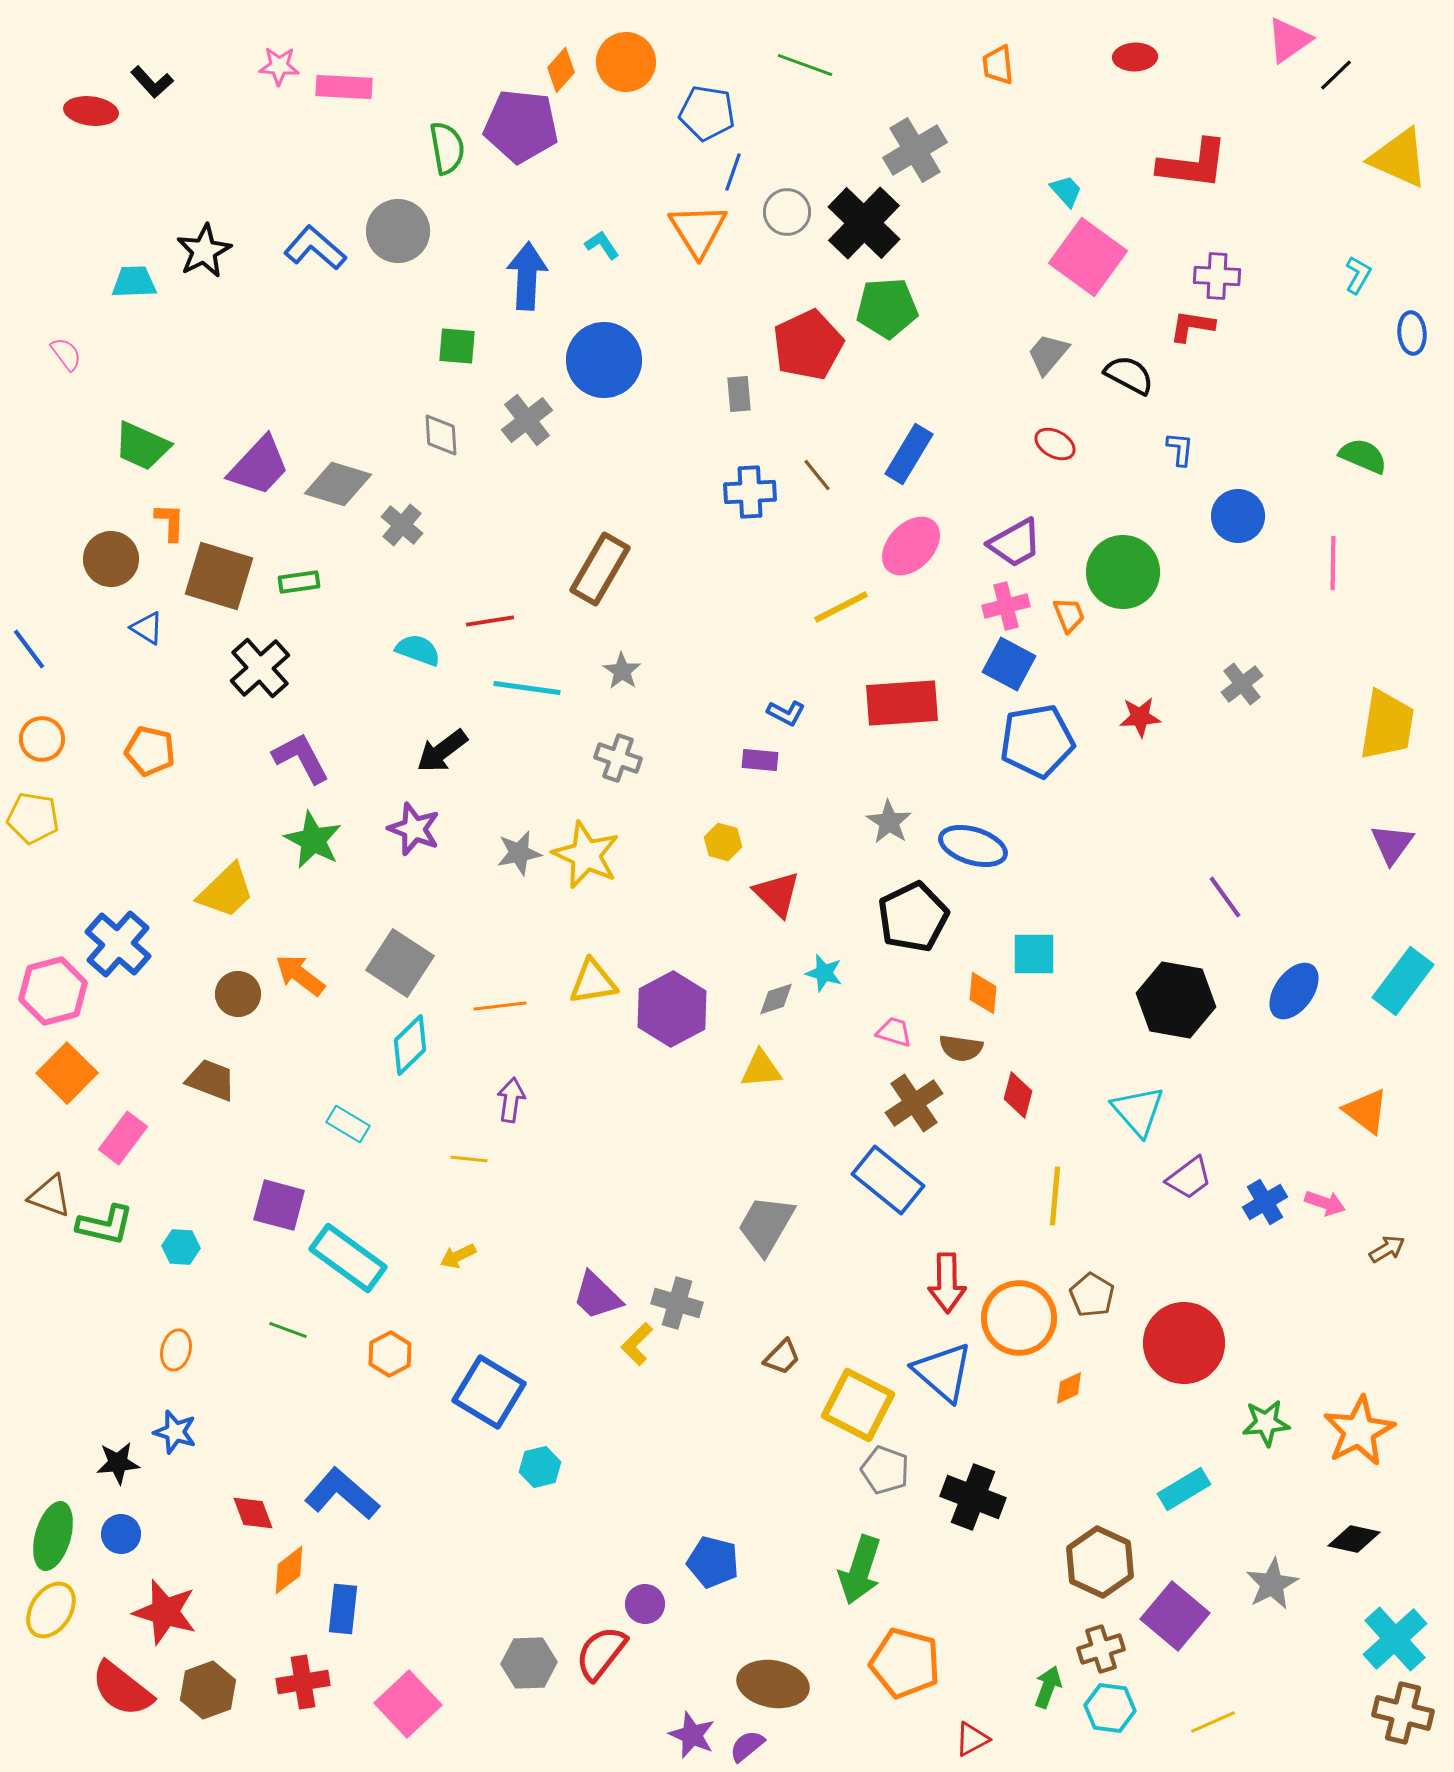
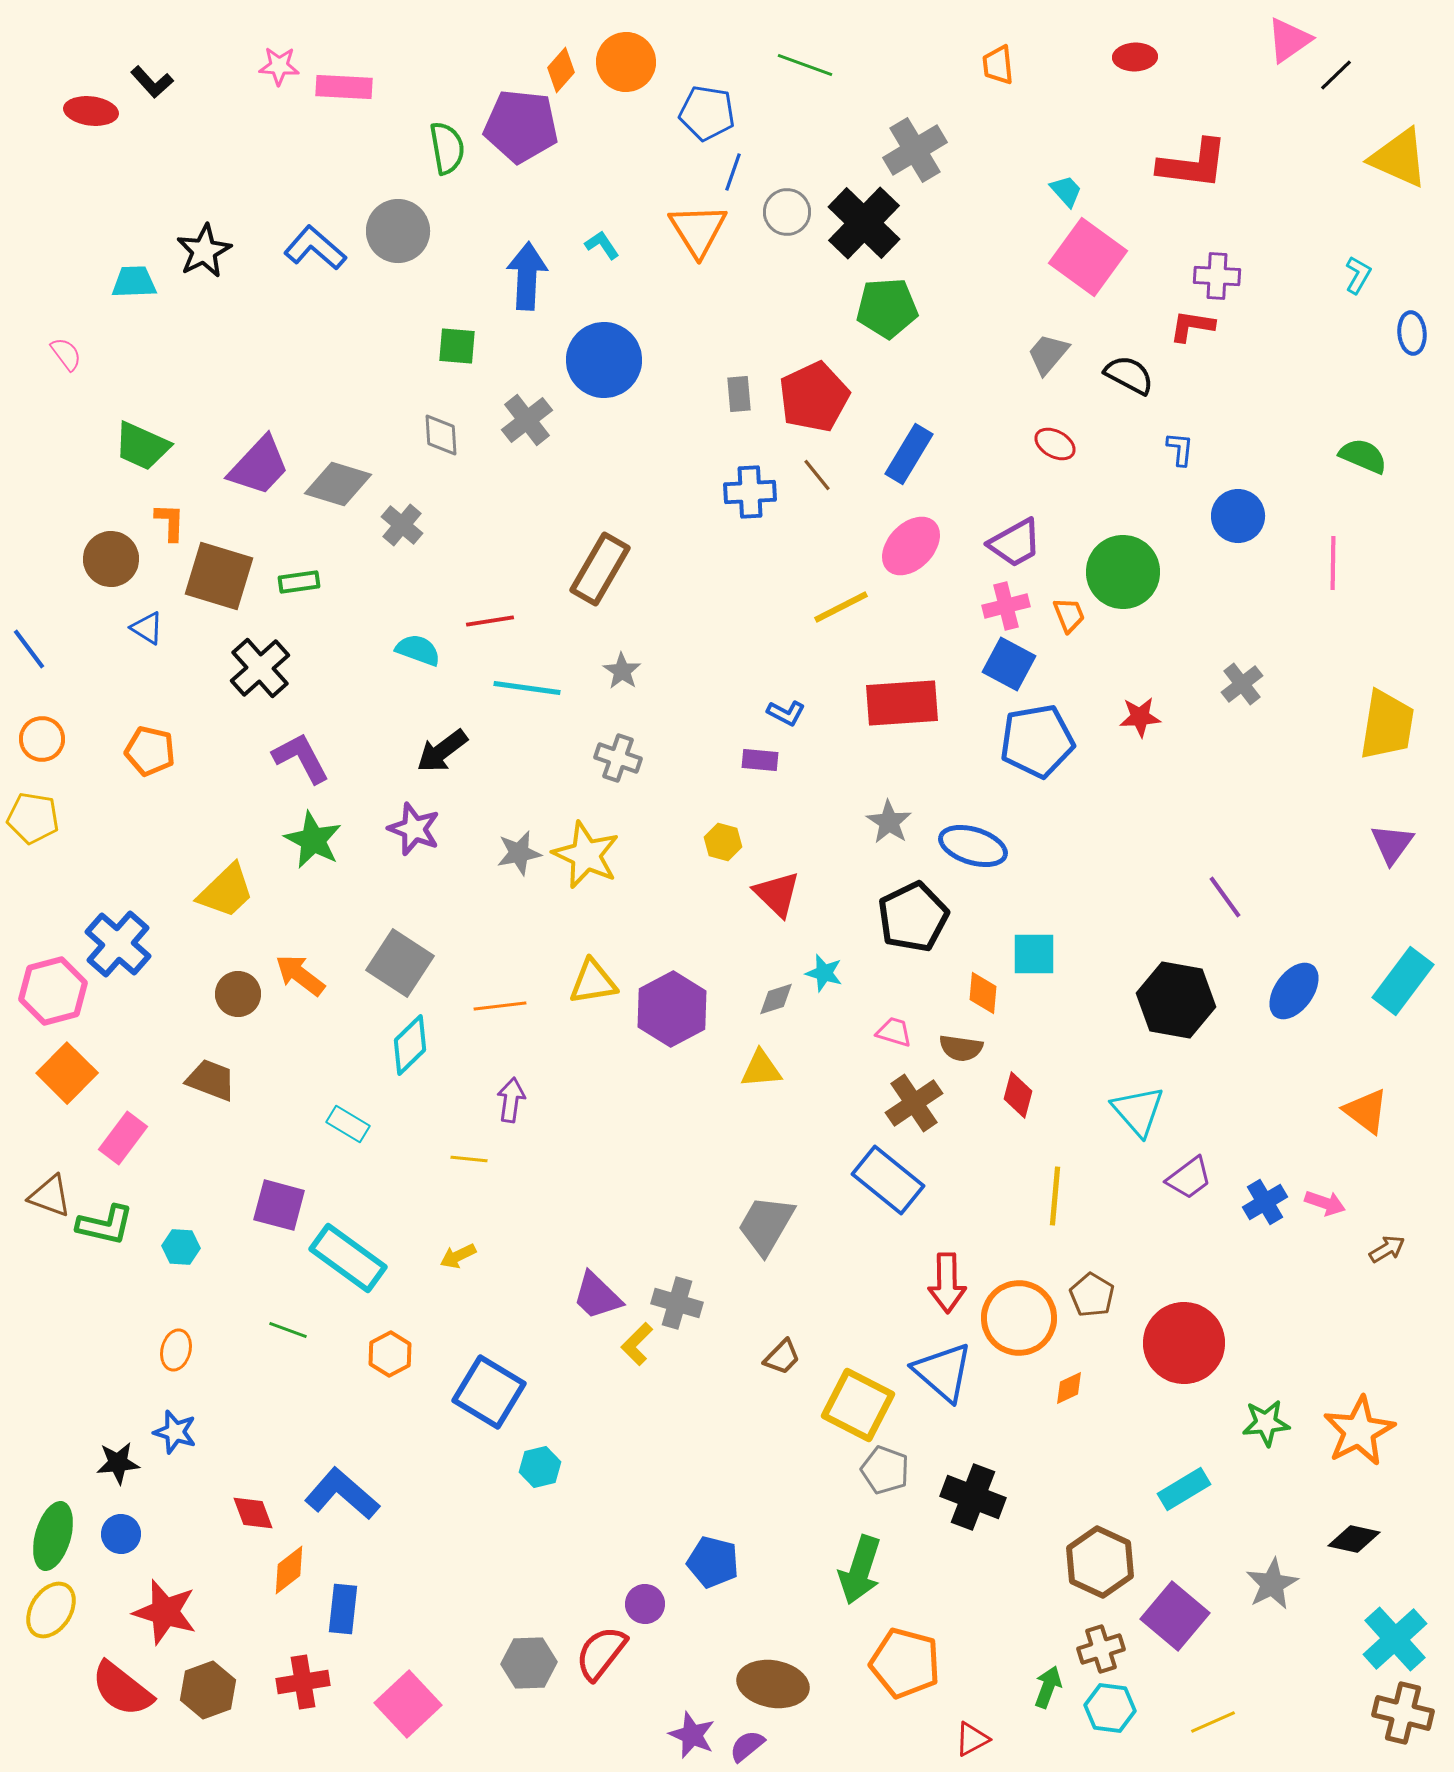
red pentagon at (808, 345): moved 6 px right, 52 px down
